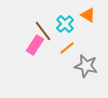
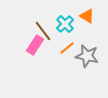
orange triangle: moved 1 px left, 1 px down
gray star: moved 1 px right, 10 px up
